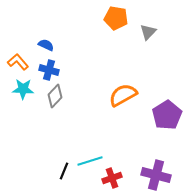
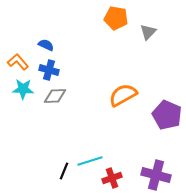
gray diamond: rotated 45 degrees clockwise
purple pentagon: rotated 16 degrees counterclockwise
